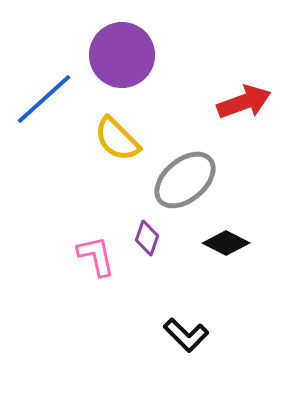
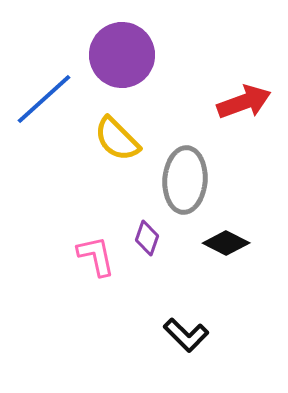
gray ellipse: rotated 46 degrees counterclockwise
